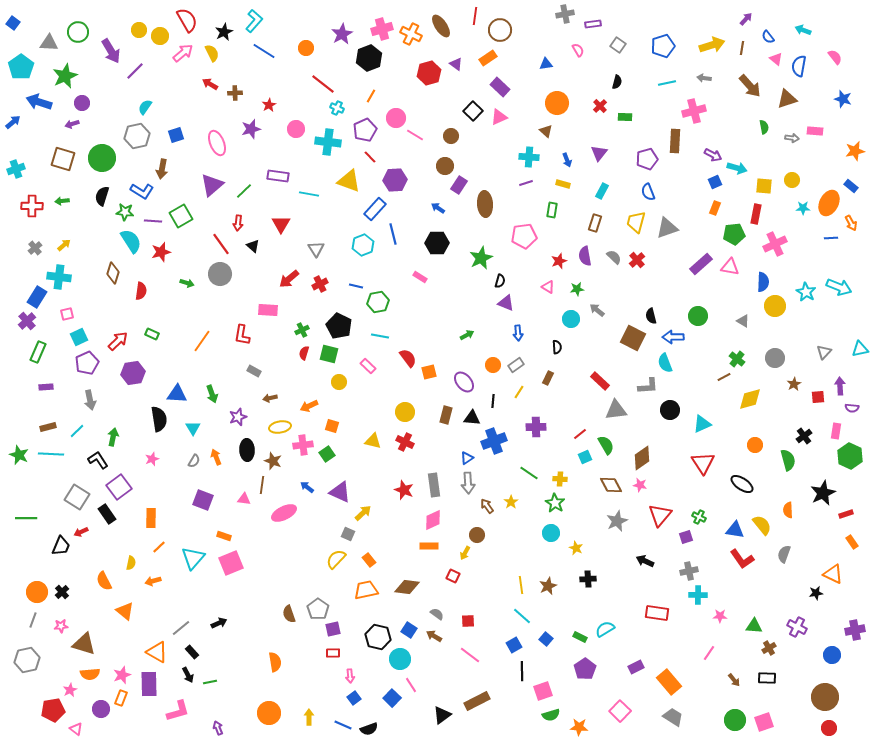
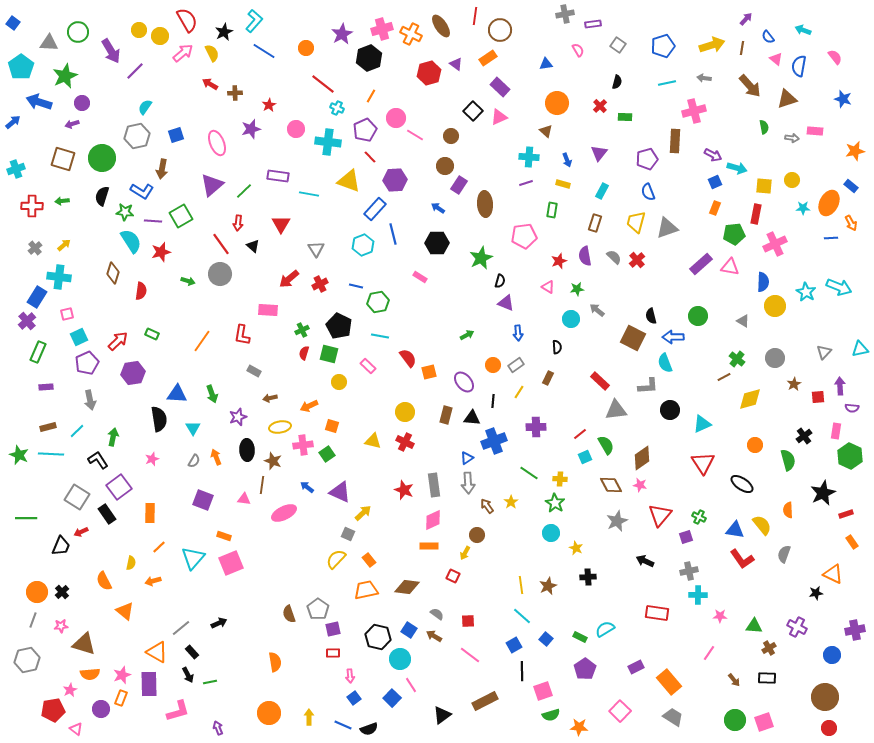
green arrow at (187, 283): moved 1 px right, 2 px up
orange rectangle at (151, 518): moved 1 px left, 5 px up
black cross at (588, 579): moved 2 px up
brown rectangle at (477, 701): moved 8 px right
